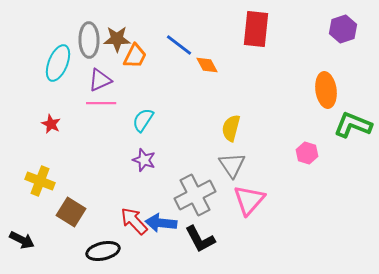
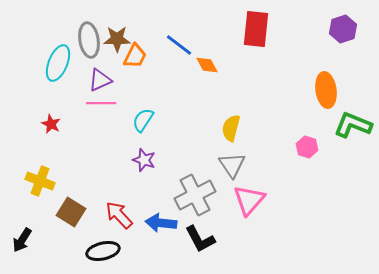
gray ellipse: rotated 8 degrees counterclockwise
pink hexagon: moved 6 px up
red arrow: moved 15 px left, 6 px up
black arrow: rotated 95 degrees clockwise
